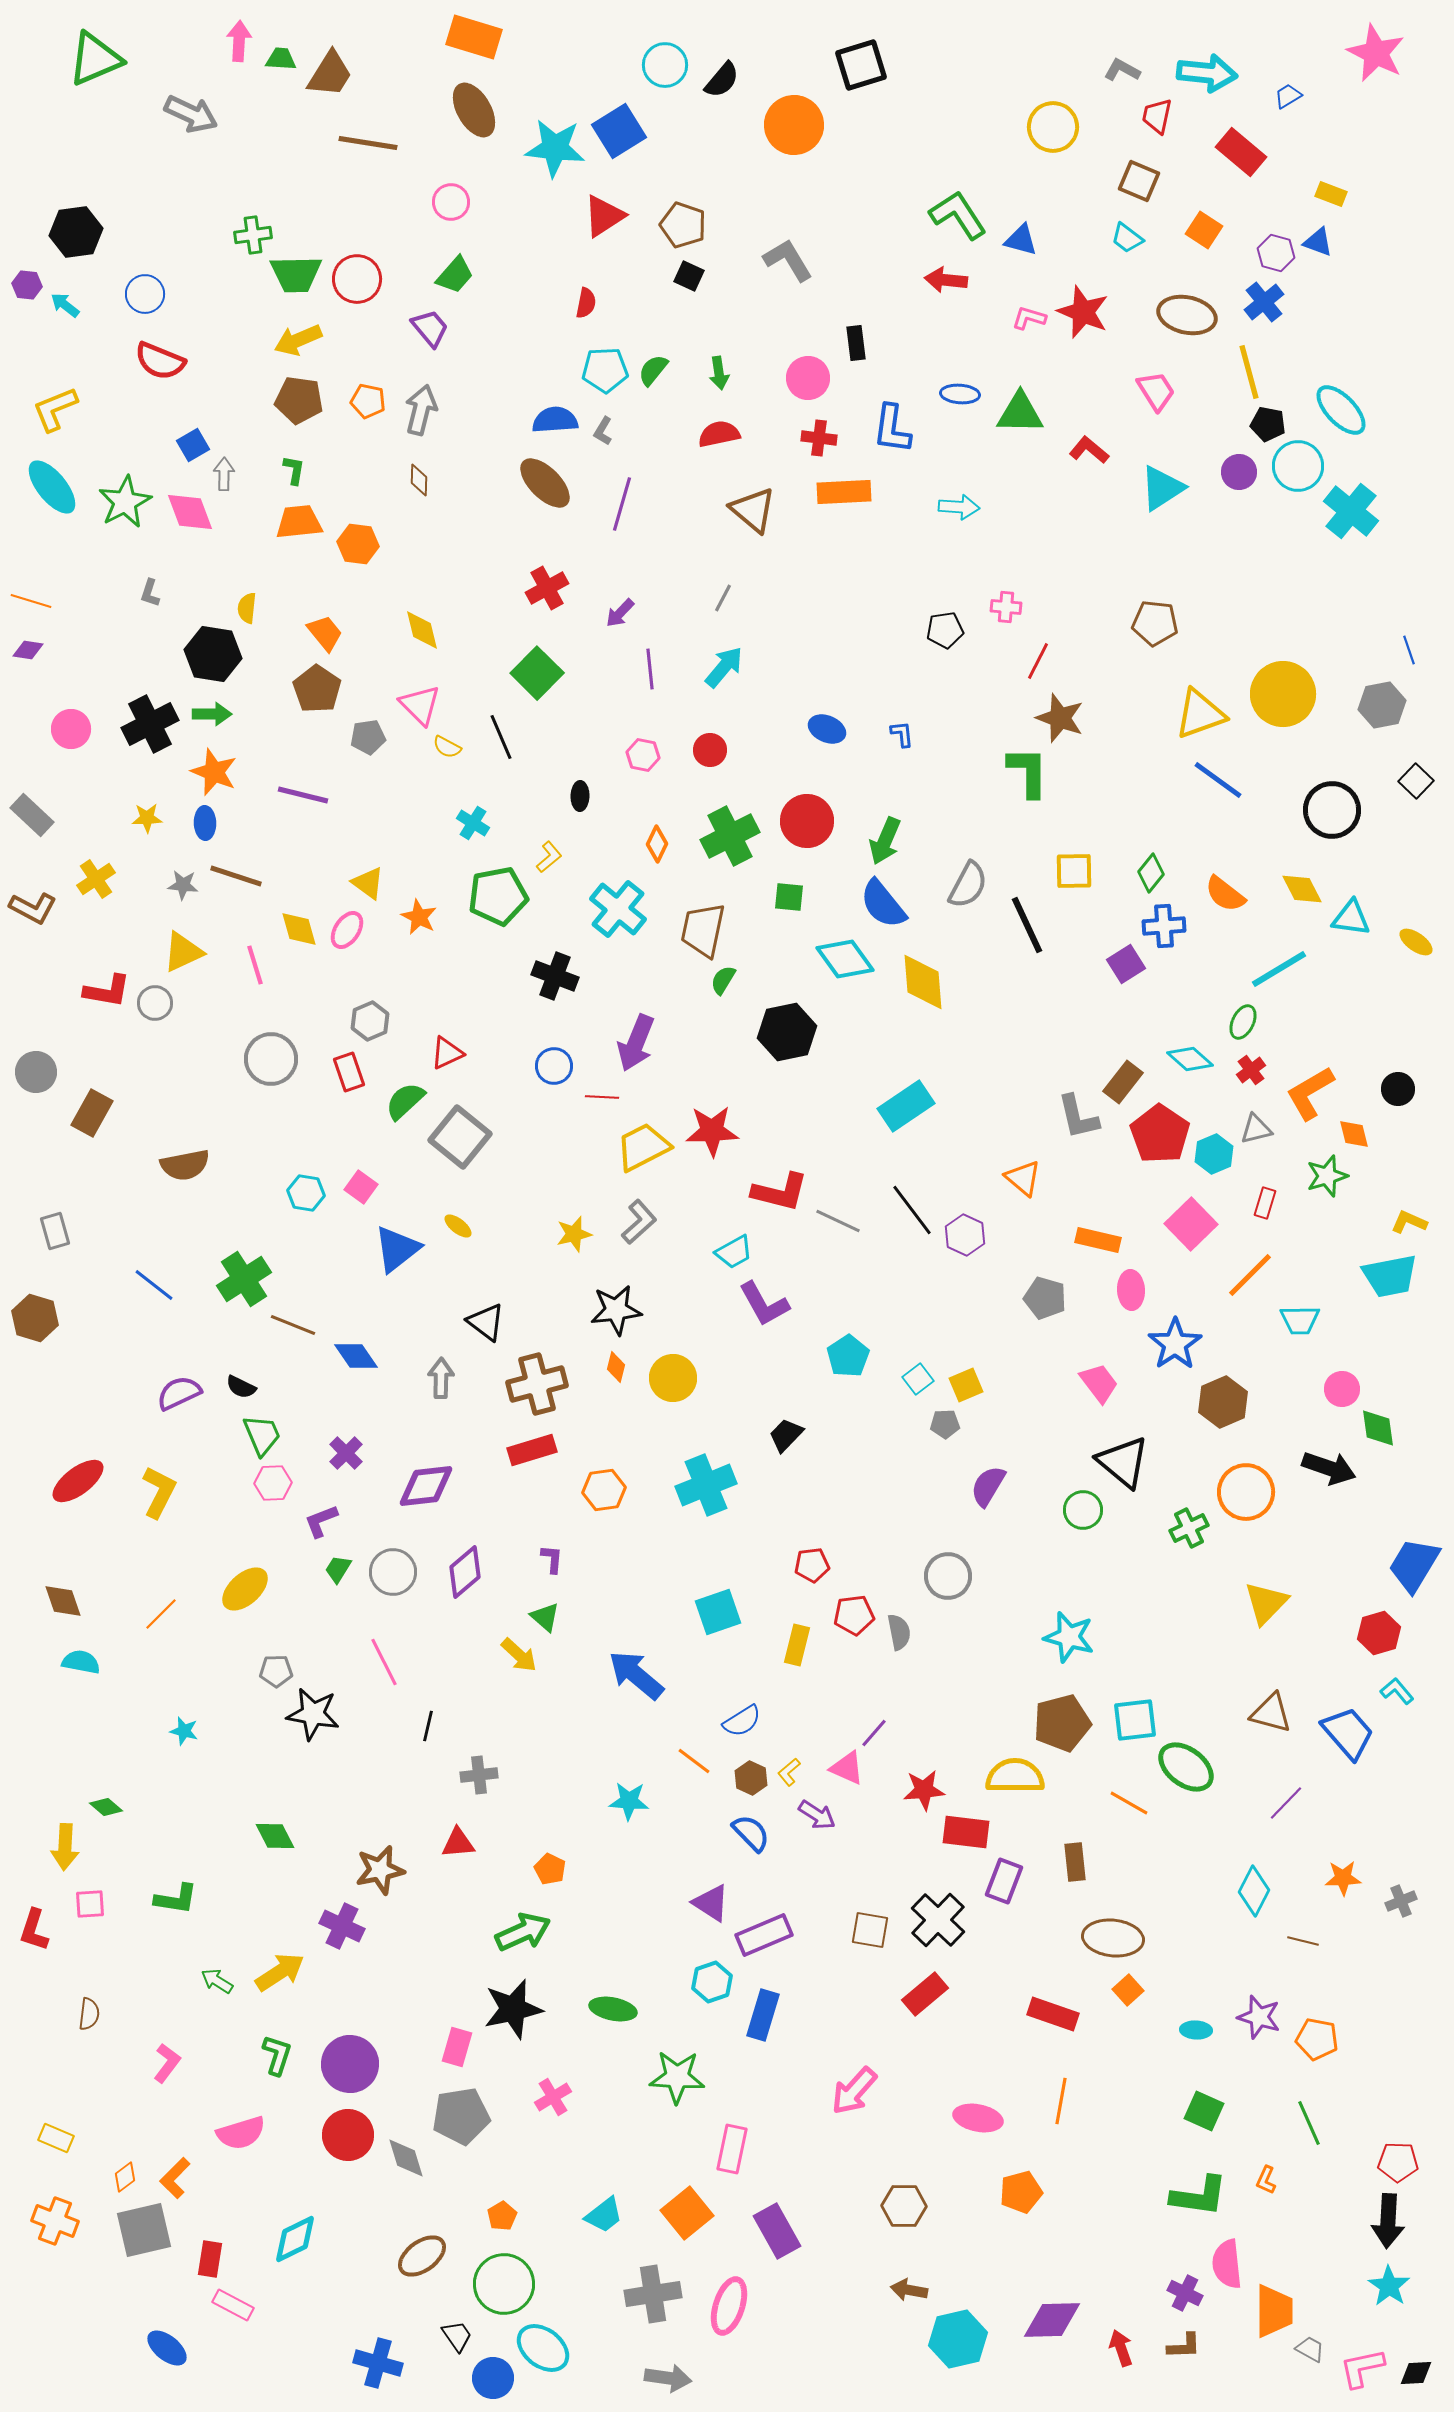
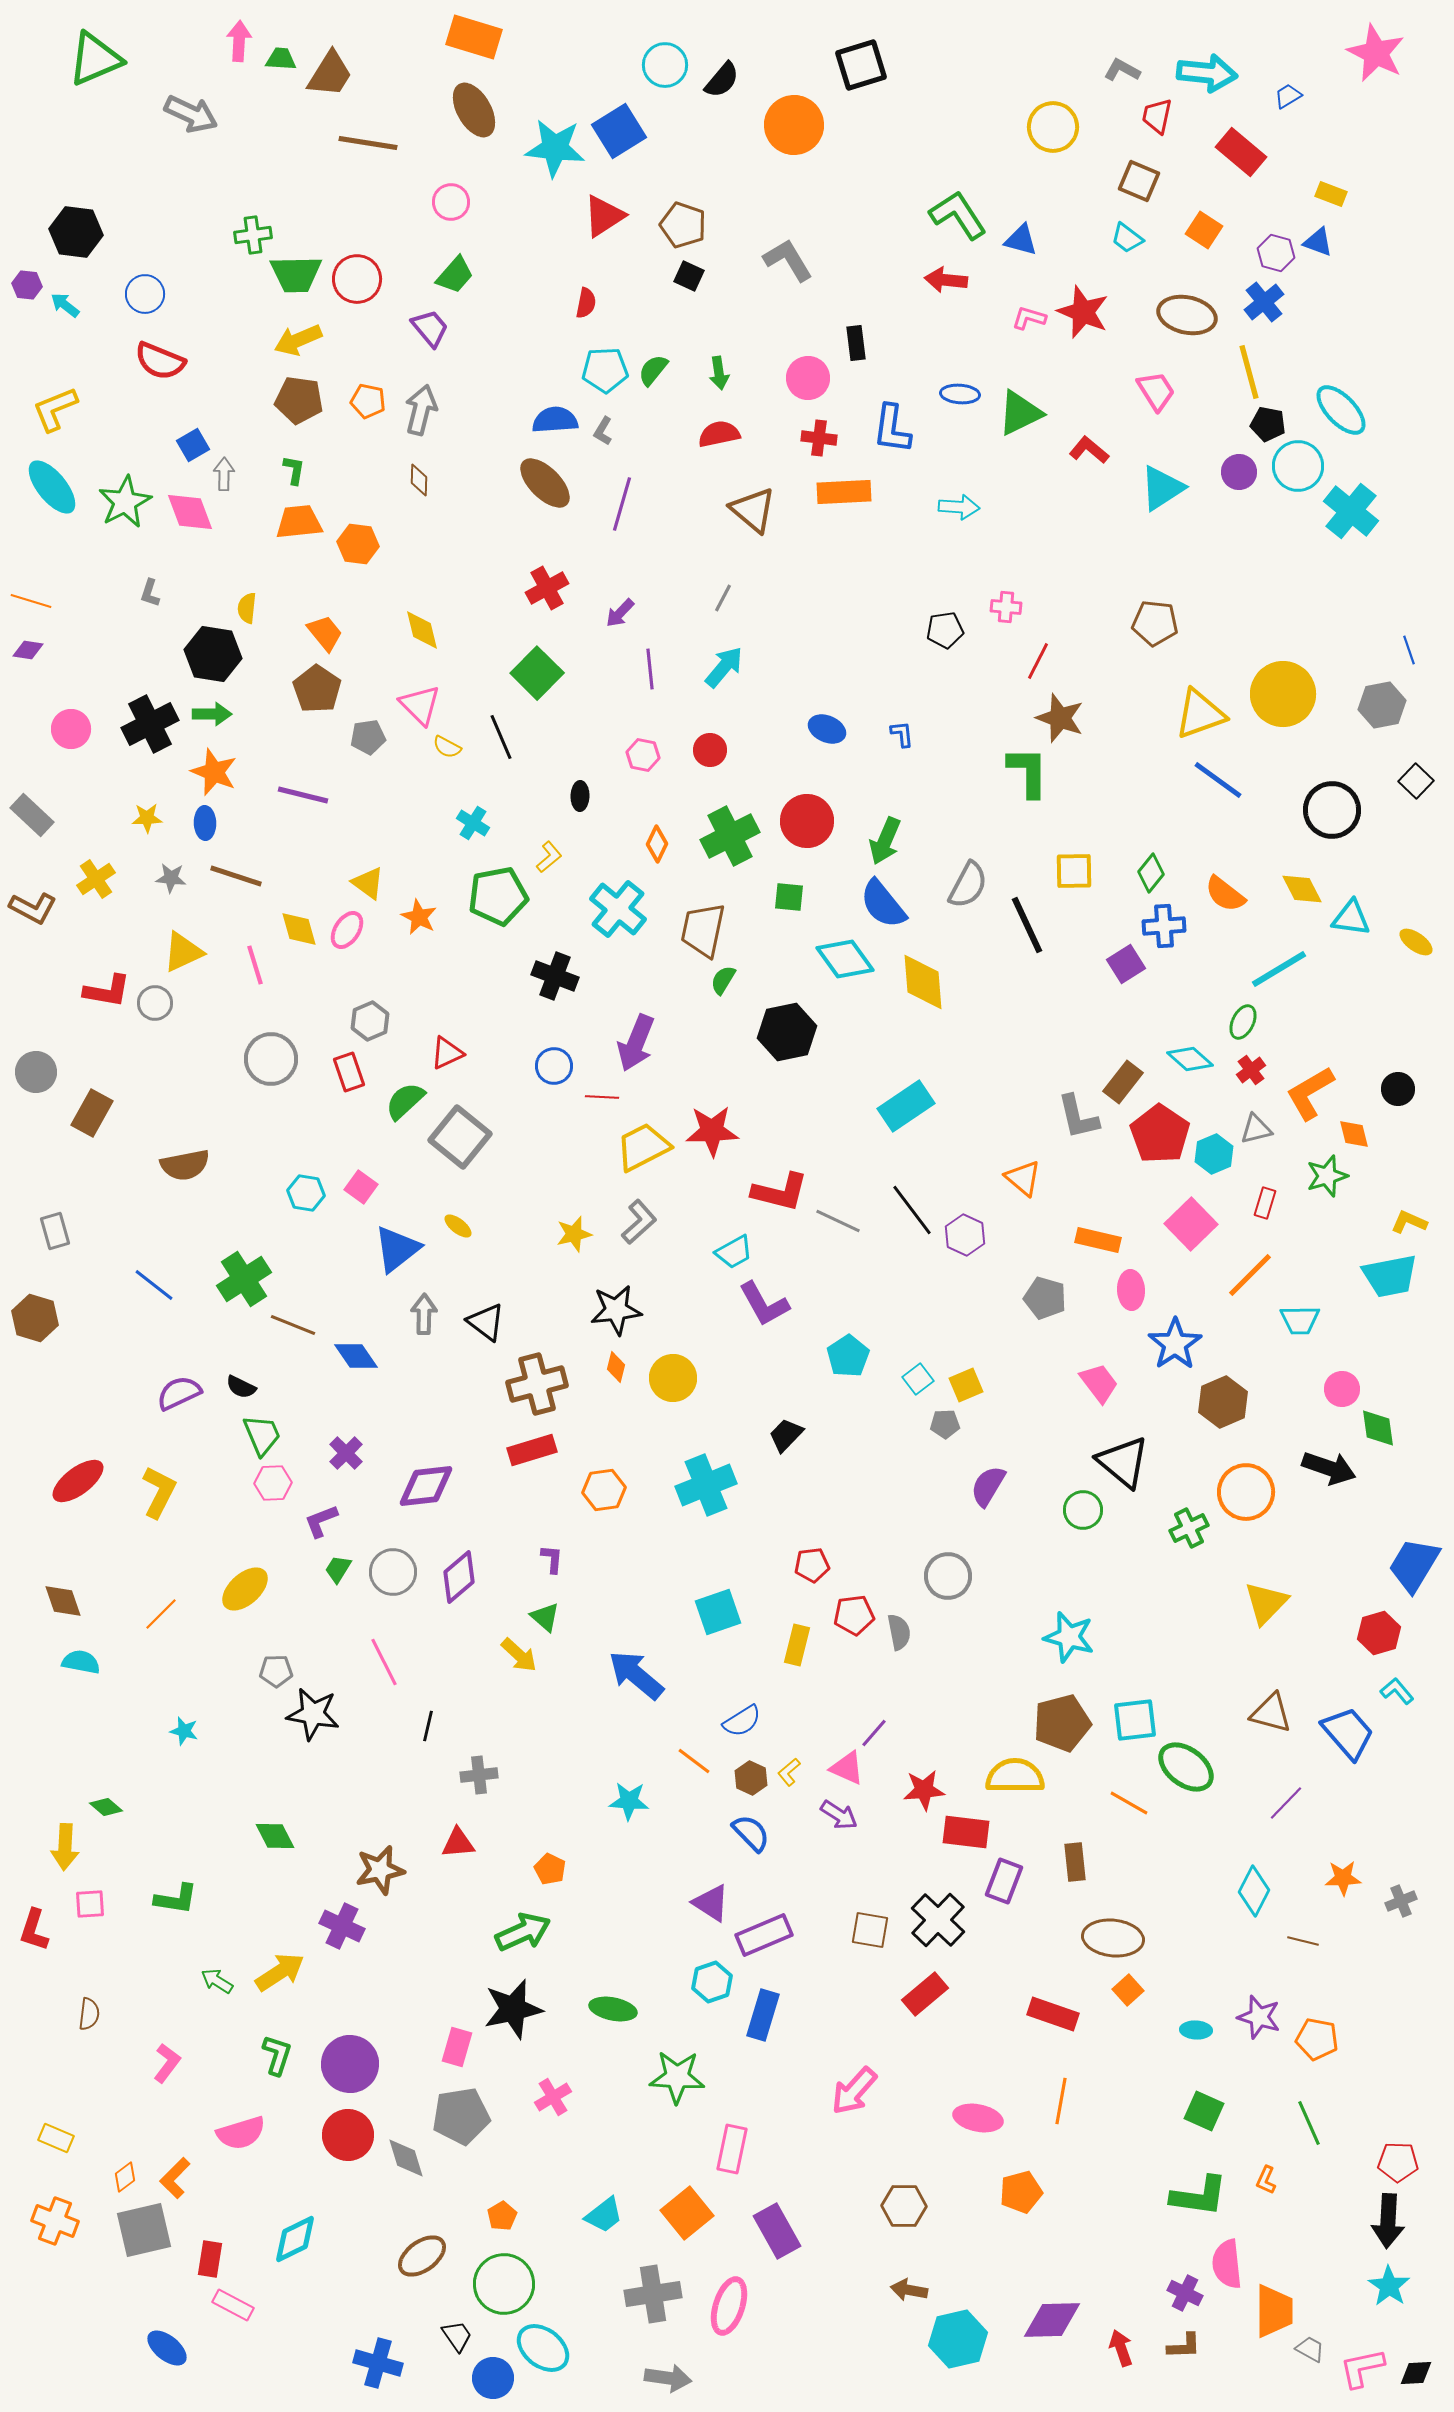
black hexagon at (76, 232): rotated 15 degrees clockwise
green triangle at (1020, 413): rotated 27 degrees counterclockwise
gray star at (183, 885): moved 12 px left, 7 px up
gray arrow at (441, 1378): moved 17 px left, 64 px up
purple diamond at (465, 1572): moved 6 px left, 5 px down
purple arrow at (817, 1815): moved 22 px right
